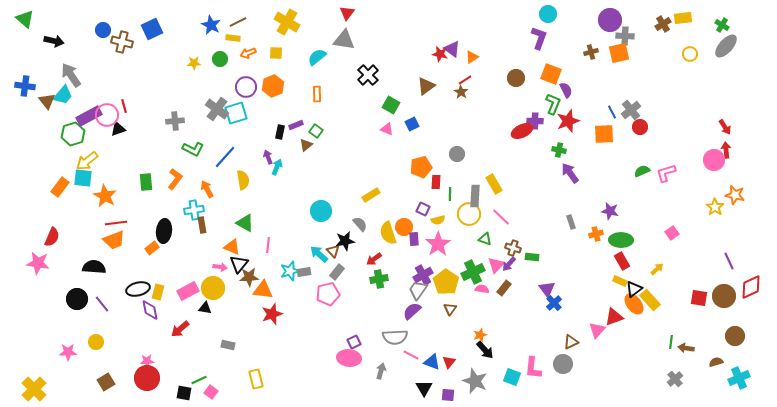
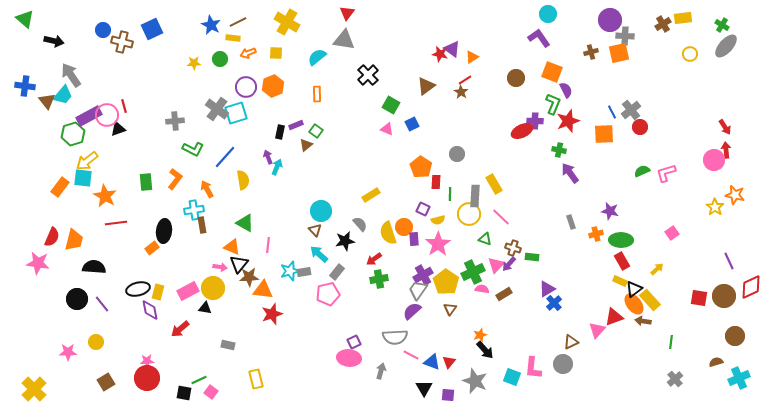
purple L-shape at (539, 38): rotated 55 degrees counterclockwise
orange square at (551, 74): moved 1 px right, 2 px up
orange pentagon at (421, 167): rotated 25 degrees counterclockwise
orange trapezoid at (114, 240): moved 40 px left; rotated 55 degrees counterclockwise
brown triangle at (333, 251): moved 18 px left, 21 px up
brown rectangle at (504, 288): moved 6 px down; rotated 21 degrees clockwise
purple triangle at (547, 289): rotated 36 degrees clockwise
brown arrow at (686, 348): moved 43 px left, 27 px up
